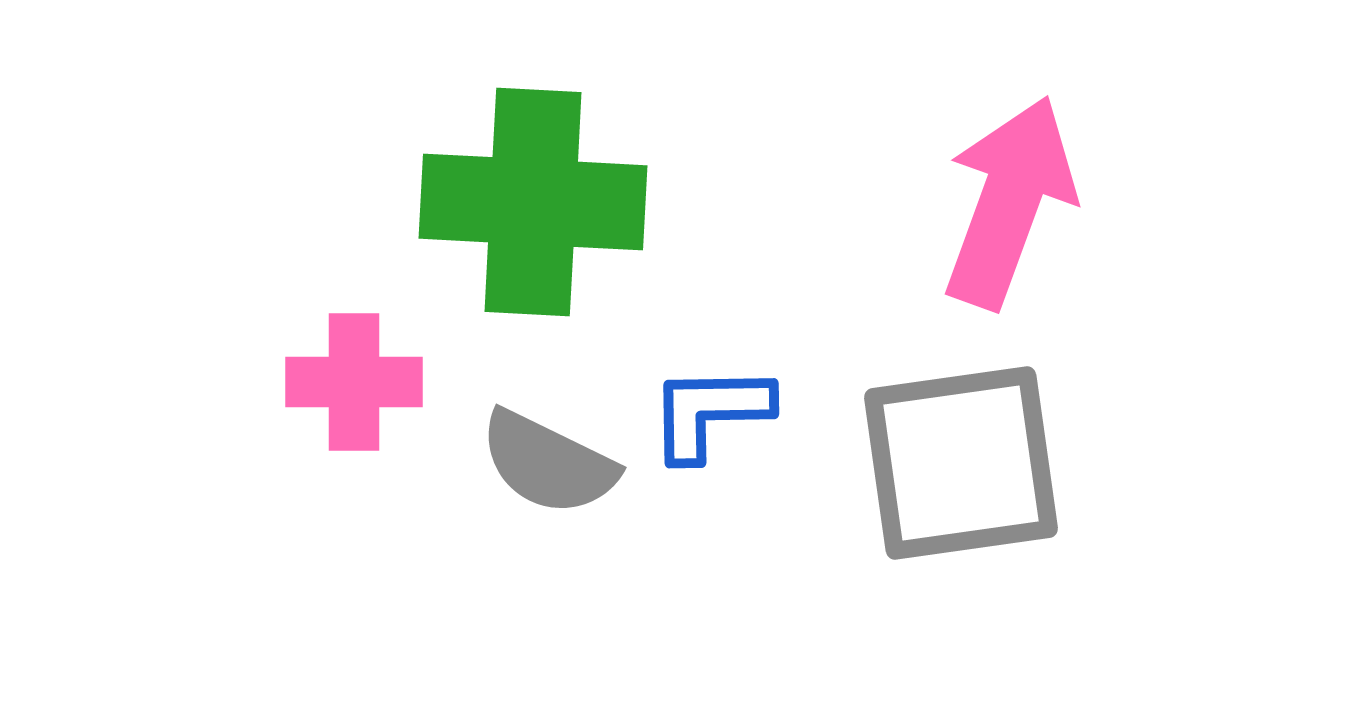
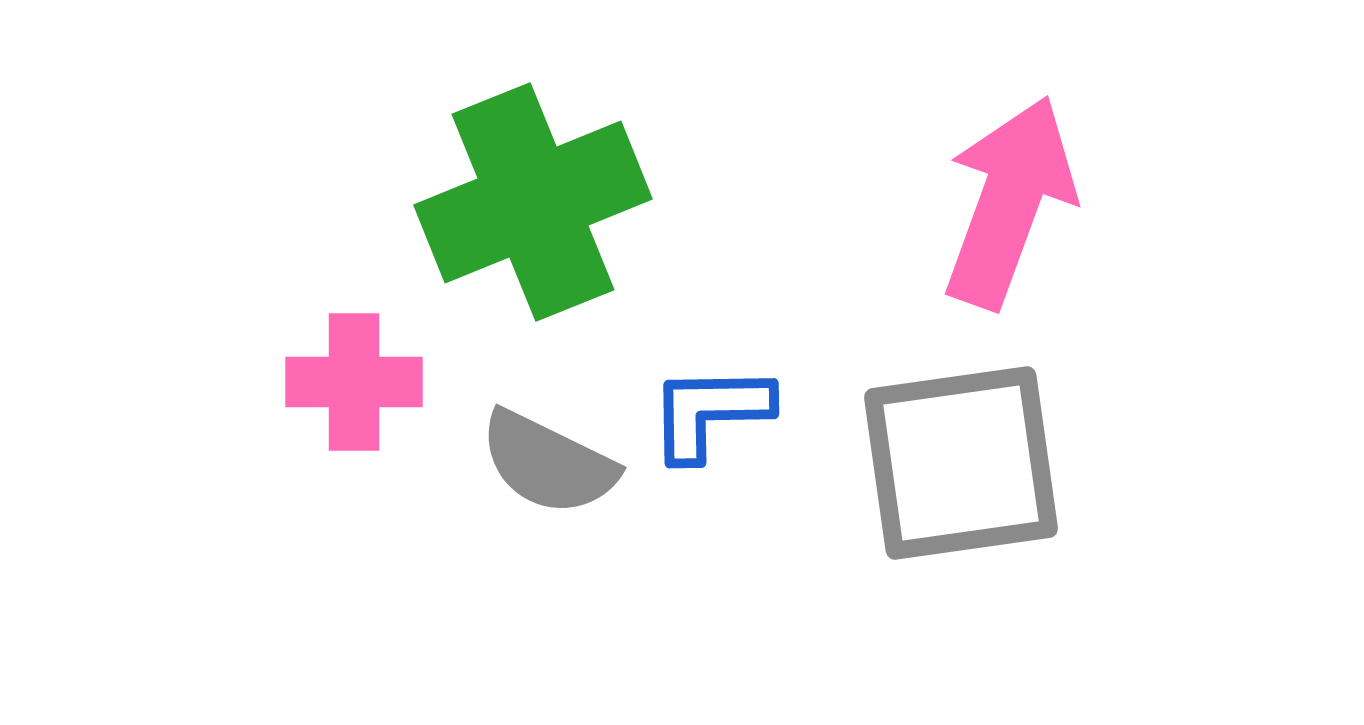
green cross: rotated 25 degrees counterclockwise
